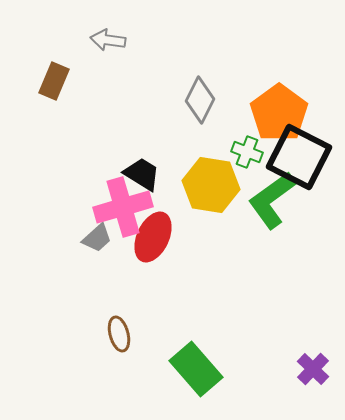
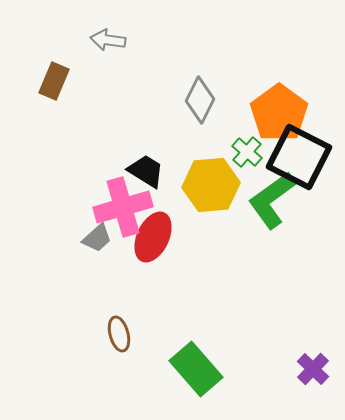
green cross: rotated 20 degrees clockwise
black trapezoid: moved 4 px right, 3 px up
yellow hexagon: rotated 14 degrees counterclockwise
